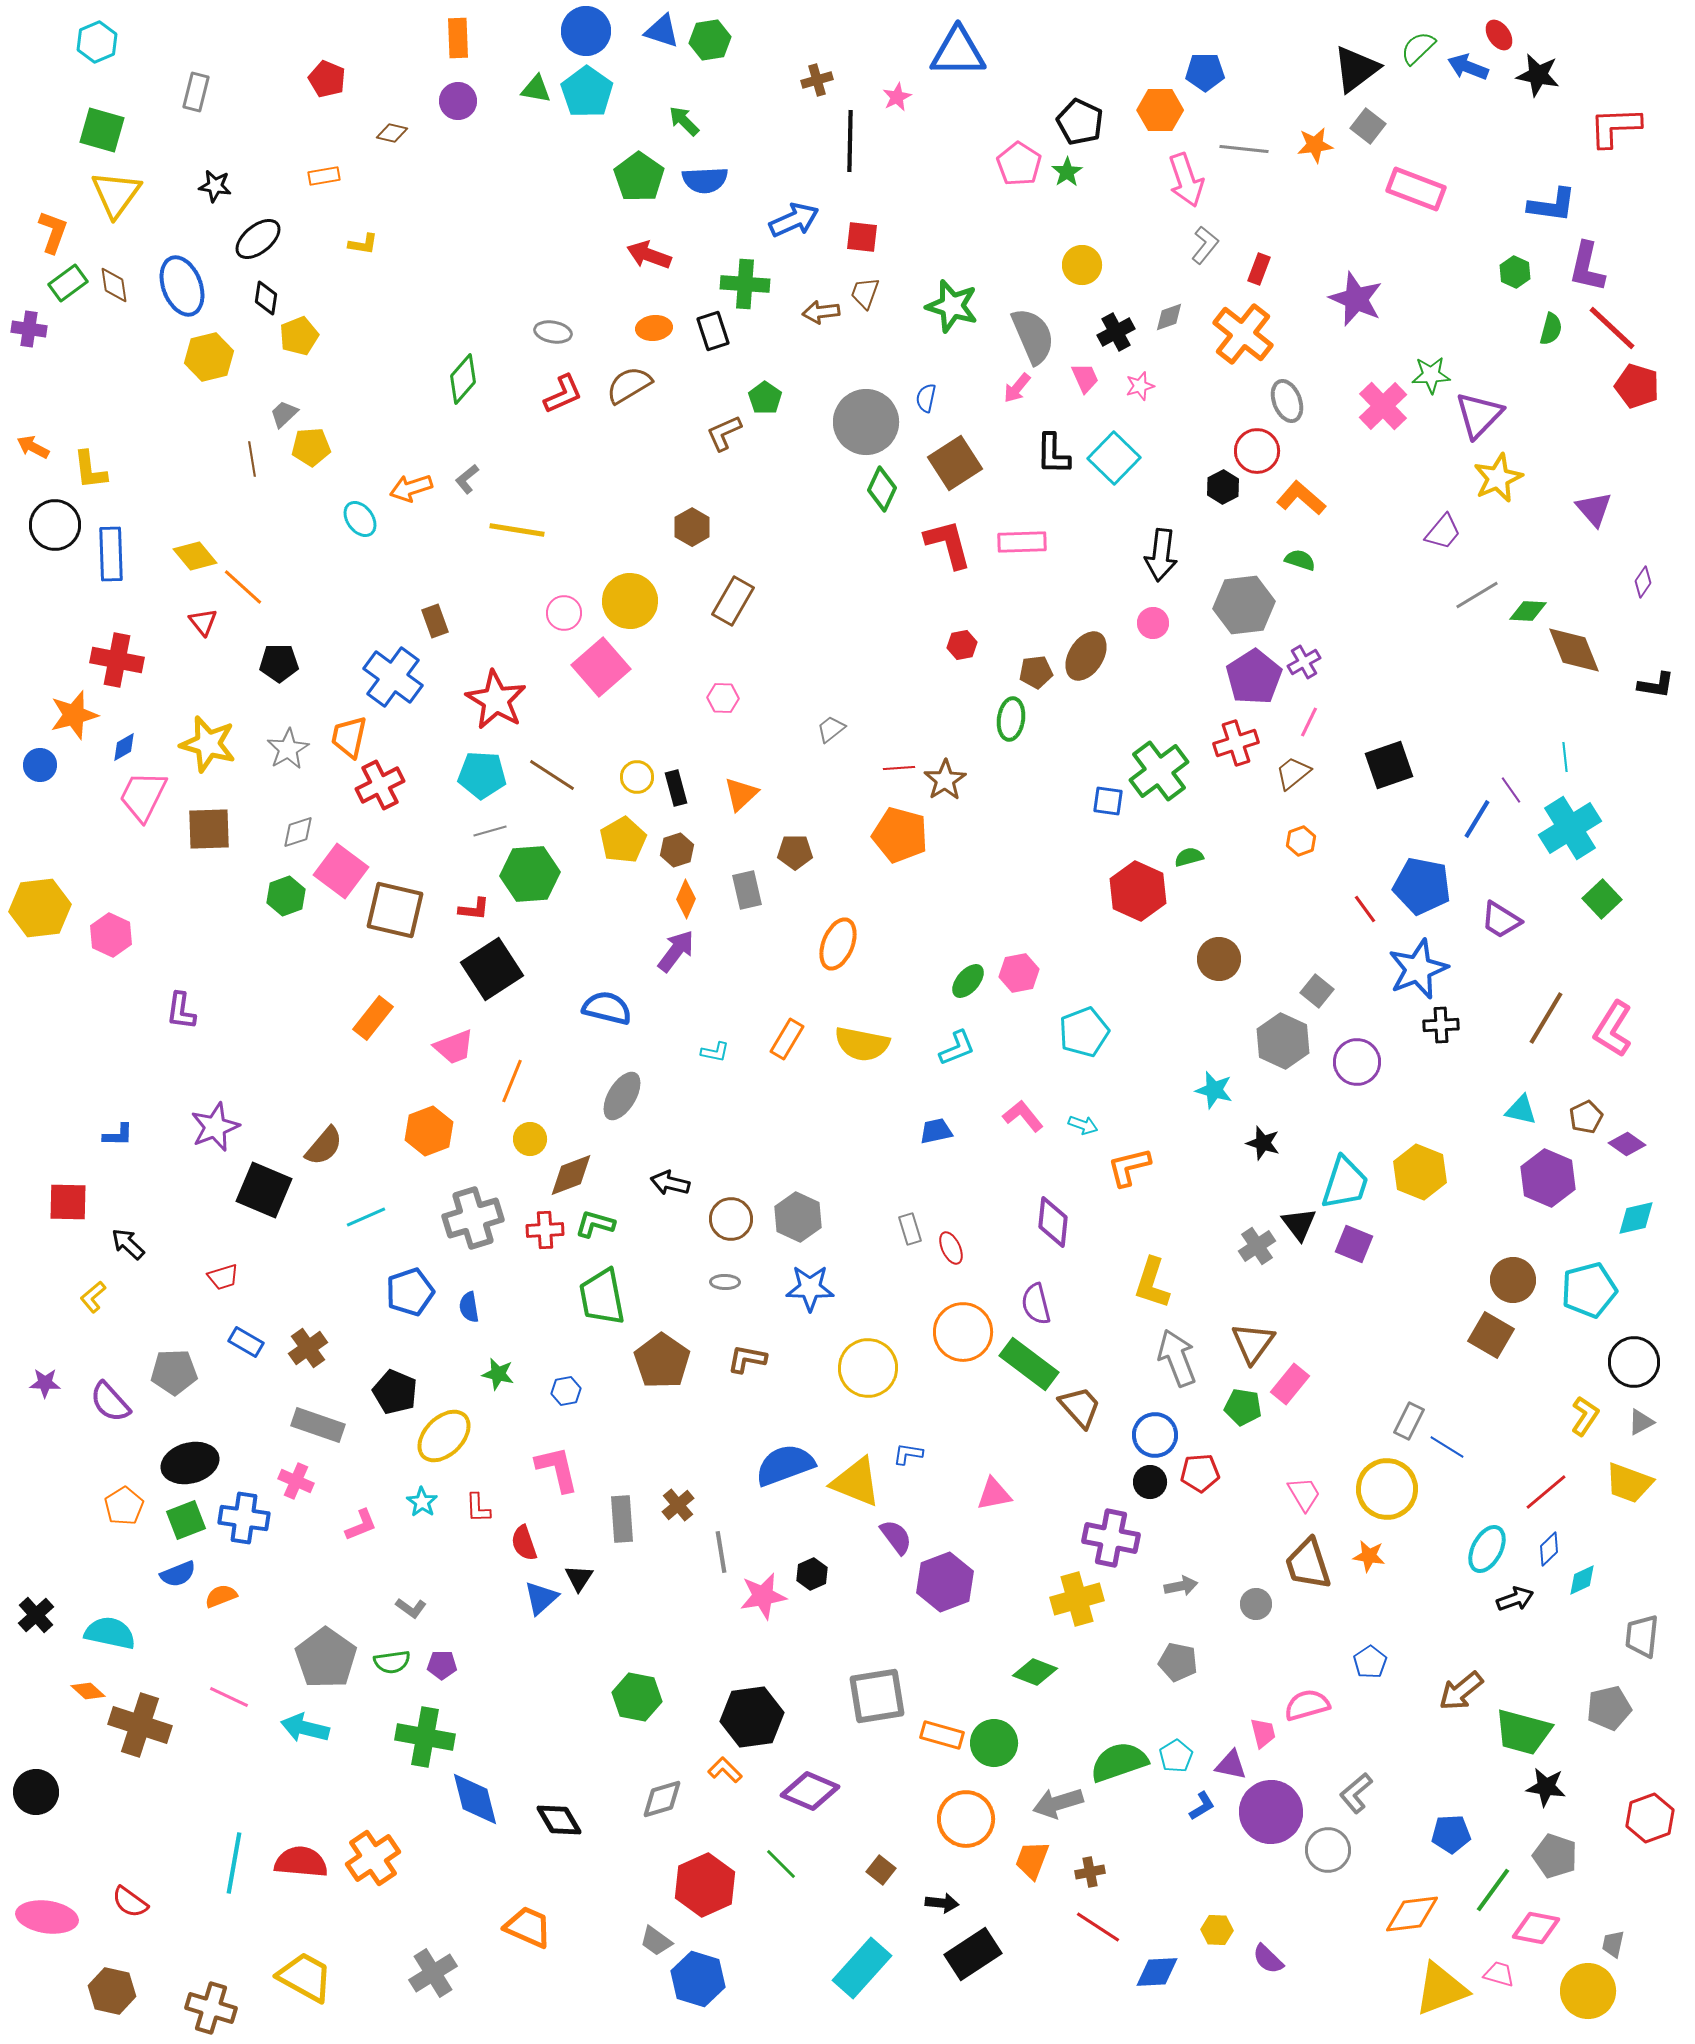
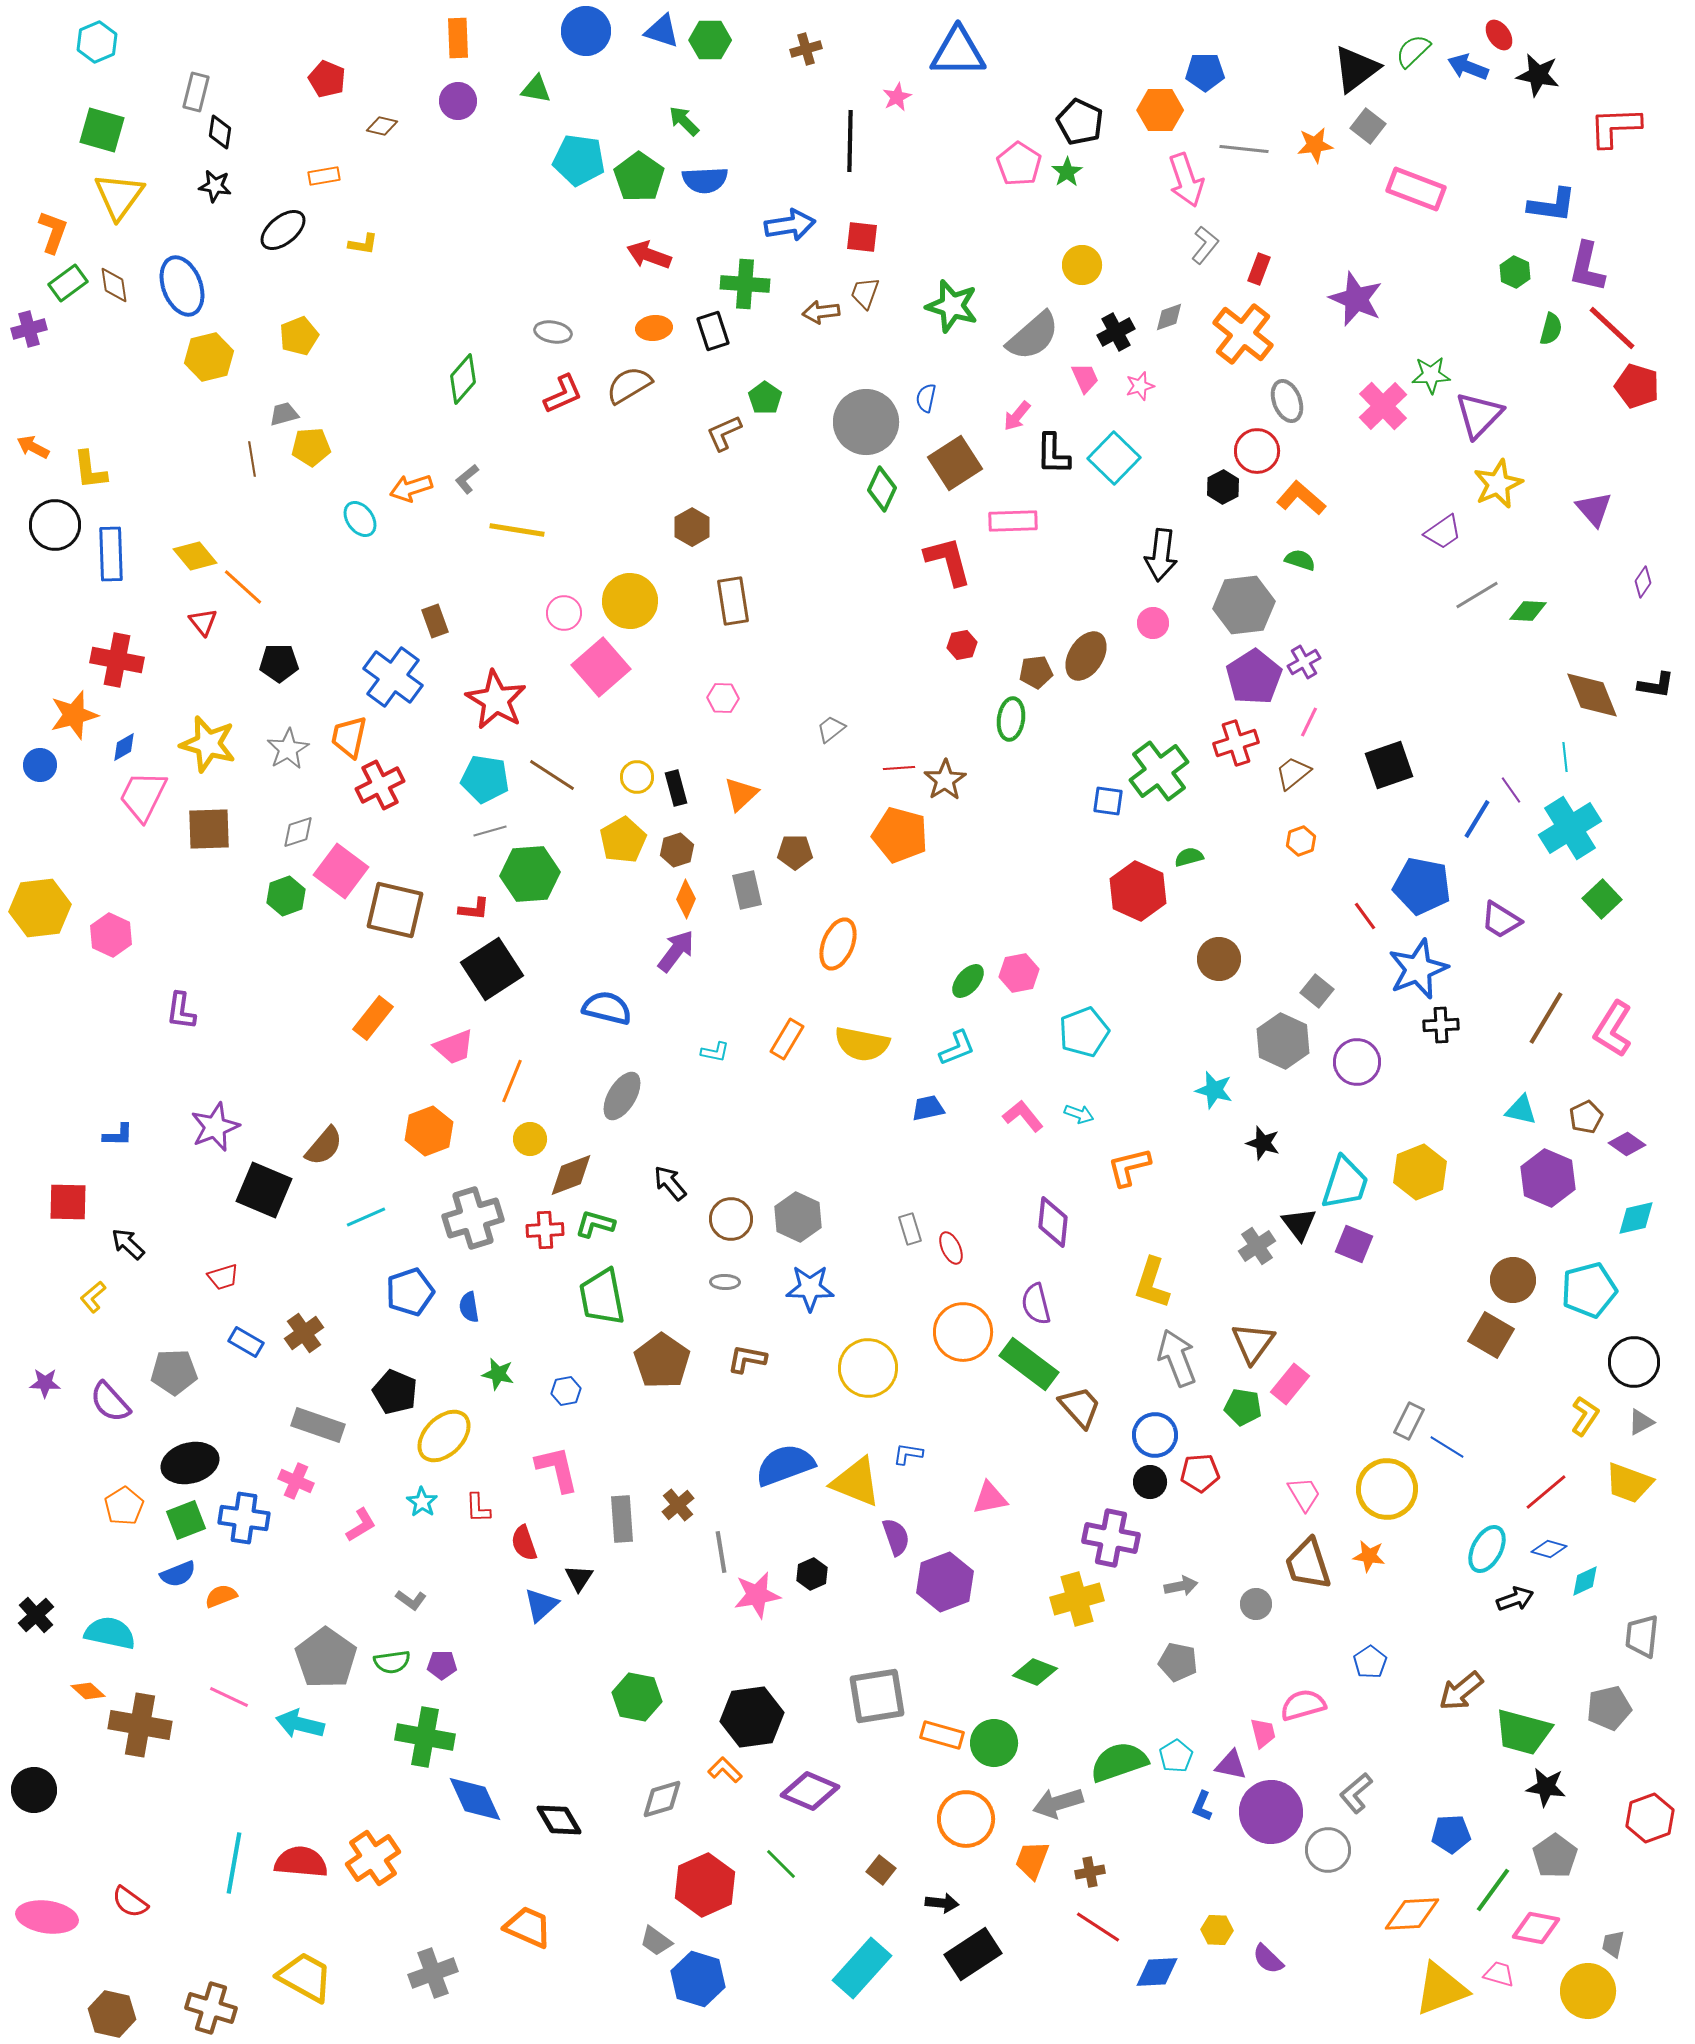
green hexagon at (710, 40): rotated 9 degrees clockwise
green semicircle at (1418, 48): moved 5 px left, 3 px down
brown cross at (817, 80): moved 11 px left, 31 px up
cyan pentagon at (587, 92): moved 8 px left, 68 px down; rotated 27 degrees counterclockwise
brown diamond at (392, 133): moved 10 px left, 7 px up
yellow triangle at (116, 194): moved 3 px right, 2 px down
blue arrow at (794, 220): moved 4 px left, 5 px down; rotated 15 degrees clockwise
black ellipse at (258, 239): moved 25 px right, 9 px up
black diamond at (266, 298): moved 46 px left, 166 px up
purple cross at (29, 329): rotated 24 degrees counterclockwise
gray semicircle at (1033, 336): rotated 72 degrees clockwise
pink arrow at (1017, 388): moved 28 px down
gray trapezoid at (284, 414): rotated 28 degrees clockwise
yellow star at (1498, 478): moved 6 px down
purple trapezoid at (1443, 532): rotated 15 degrees clockwise
pink rectangle at (1022, 542): moved 9 px left, 21 px up
red L-shape at (948, 544): moved 17 px down
brown rectangle at (733, 601): rotated 39 degrees counterclockwise
brown diamond at (1574, 650): moved 18 px right, 45 px down
cyan pentagon at (482, 775): moved 3 px right, 4 px down; rotated 6 degrees clockwise
red line at (1365, 909): moved 7 px down
cyan arrow at (1083, 1125): moved 4 px left, 11 px up
blue trapezoid at (936, 1131): moved 8 px left, 23 px up
yellow hexagon at (1420, 1172): rotated 16 degrees clockwise
black arrow at (670, 1183): rotated 36 degrees clockwise
brown cross at (308, 1348): moved 4 px left, 15 px up
pink triangle at (994, 1494): moved 4 px left, 4 px down
pink L-shape at (361, 1525): rotated 9 degrees counterclockwise
purple semicircle at (896, 1537): rotated 18 degrees clockwise
blue diamond at (1549, 1549): rotated 60 degrees clockwise
cyan diamond at (1582, 1580): moved 3 px right, 1 px down
pink star at (763, 1596): moved 6 px left, 1 px up
blue triangle at (541, 1598): moved 7 px down
gray L-shape at (411, 1608): moved 8 px up
pink semicircle at (1307, 1705): moved 4 px left
brown cross at (140, 1725): rotated 8 degrees counterclockwise
cyan arrow at (305, 1728): moved 5 px left, 4 px up
black circle at (36, 1792): moved 2 px left, 2 px up
blue diamond at (475, 1799): rotated 10 degrees counterclockwise
blue L-shape at (1202, 1806): rotated 144 degrees clockwise
gray pentagon at (1555, 1856): rotated 18 degrees clockwise
orange diamond at (1412, 1914): rotated 4 degrees clockwise
gray cross at (433, 1973): rotated 12 degrees clockwise
brown hexagon at (112, 1991): moved 23 px down
